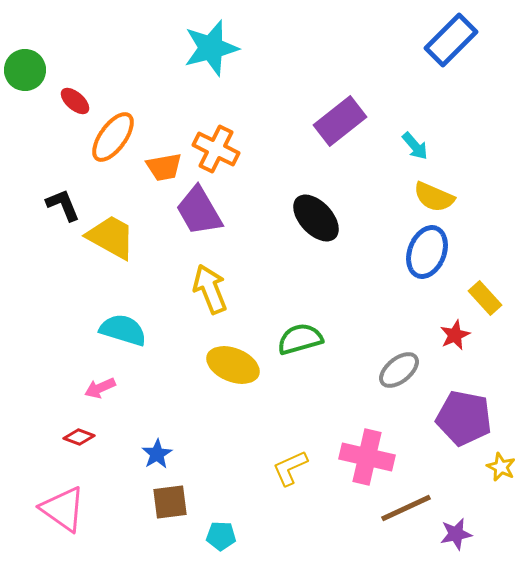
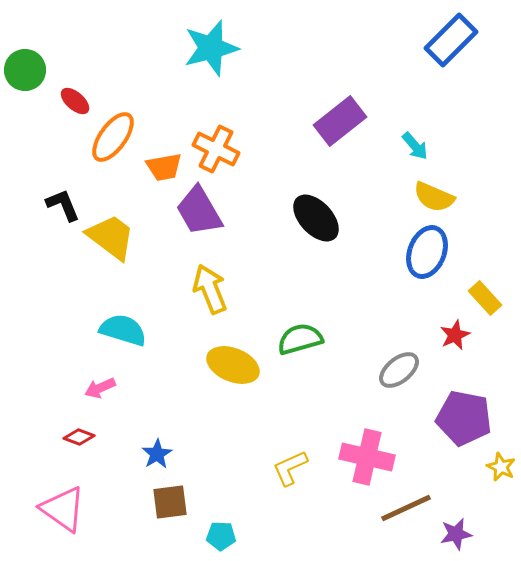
yellow trapezoid: rotated 8 degrees clockwise
